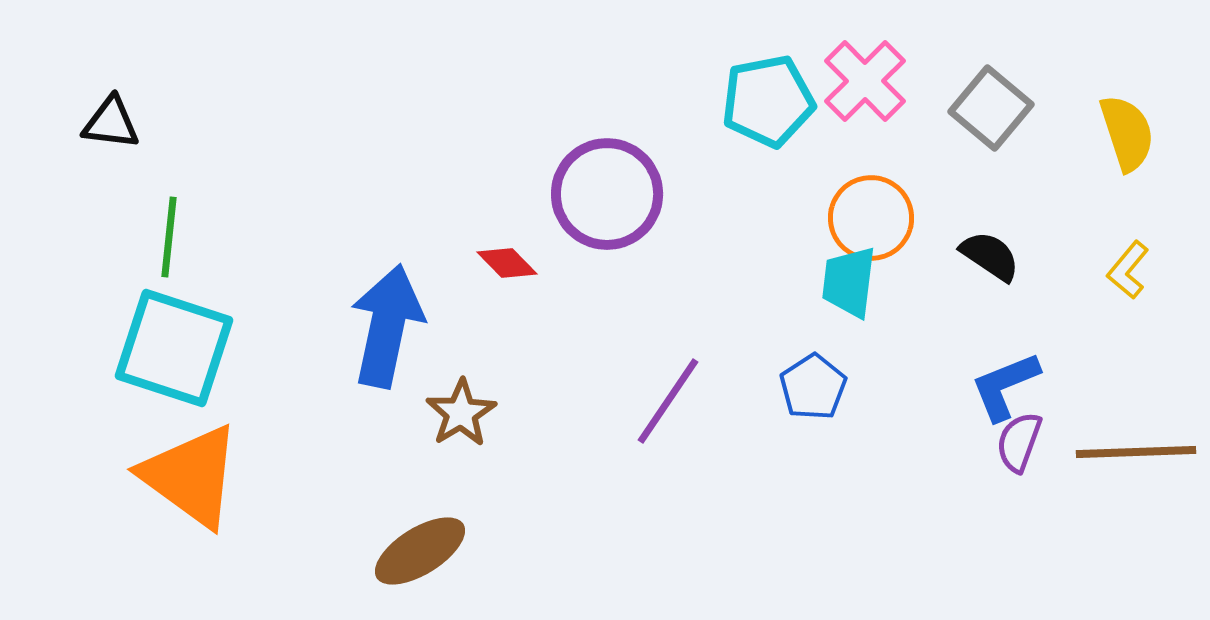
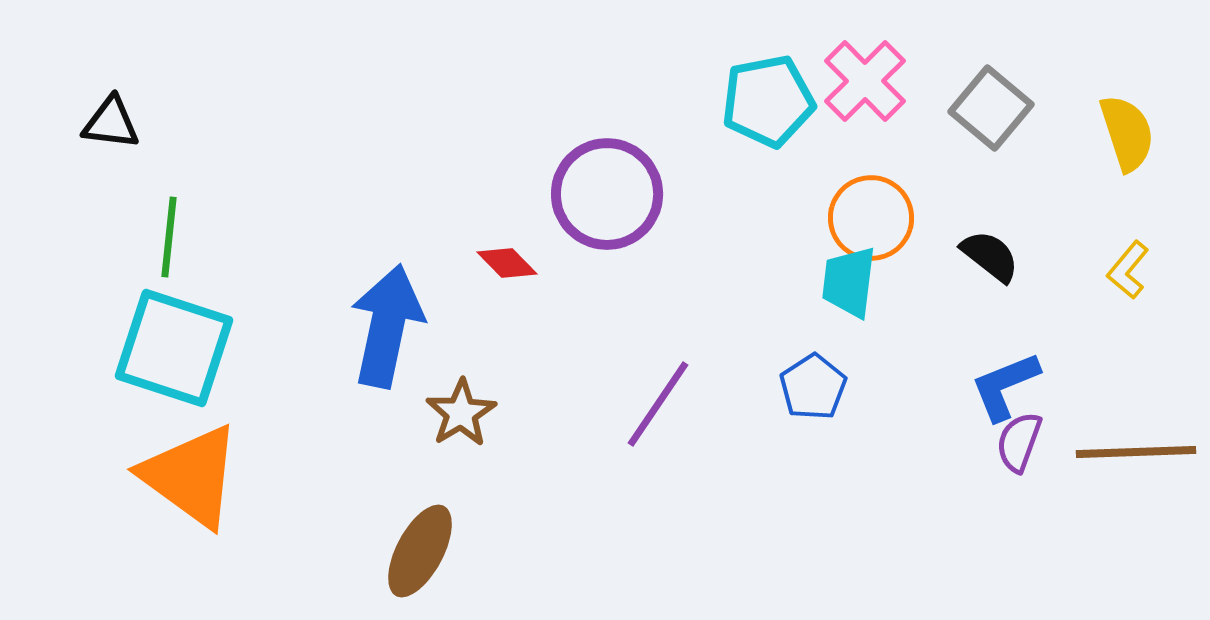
black semicircle: rotated 4 degrees clockwise
purple line: moved 10 px left, 3 px down
brown ellipse: rotated 30 degrees counterclockwise
